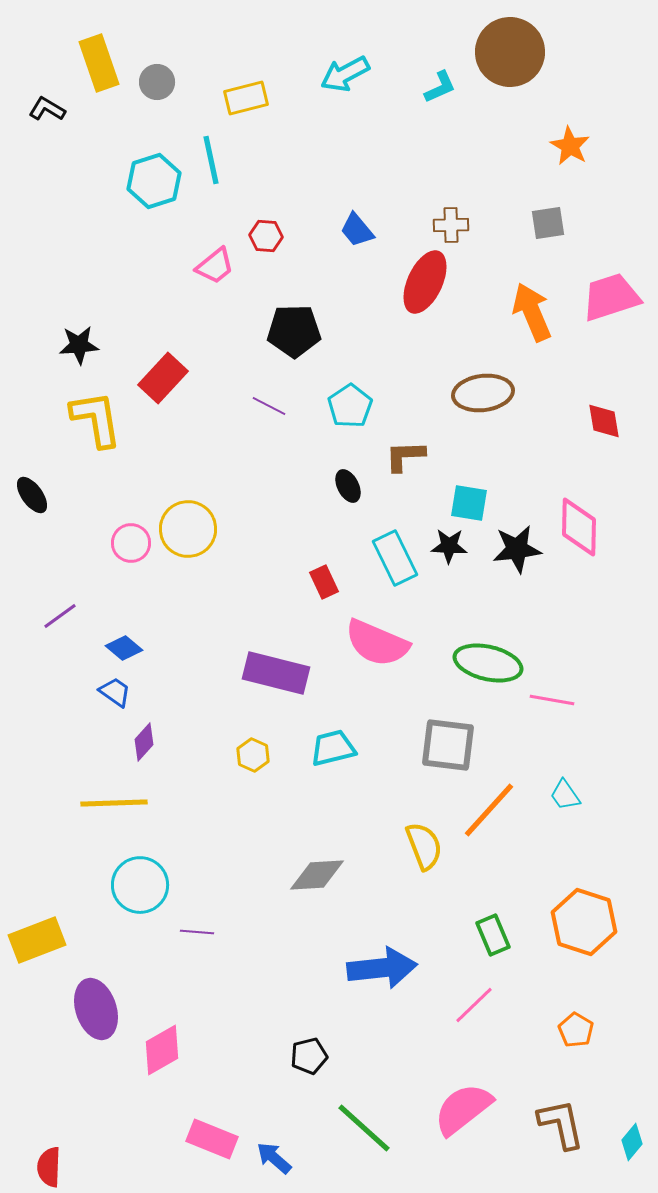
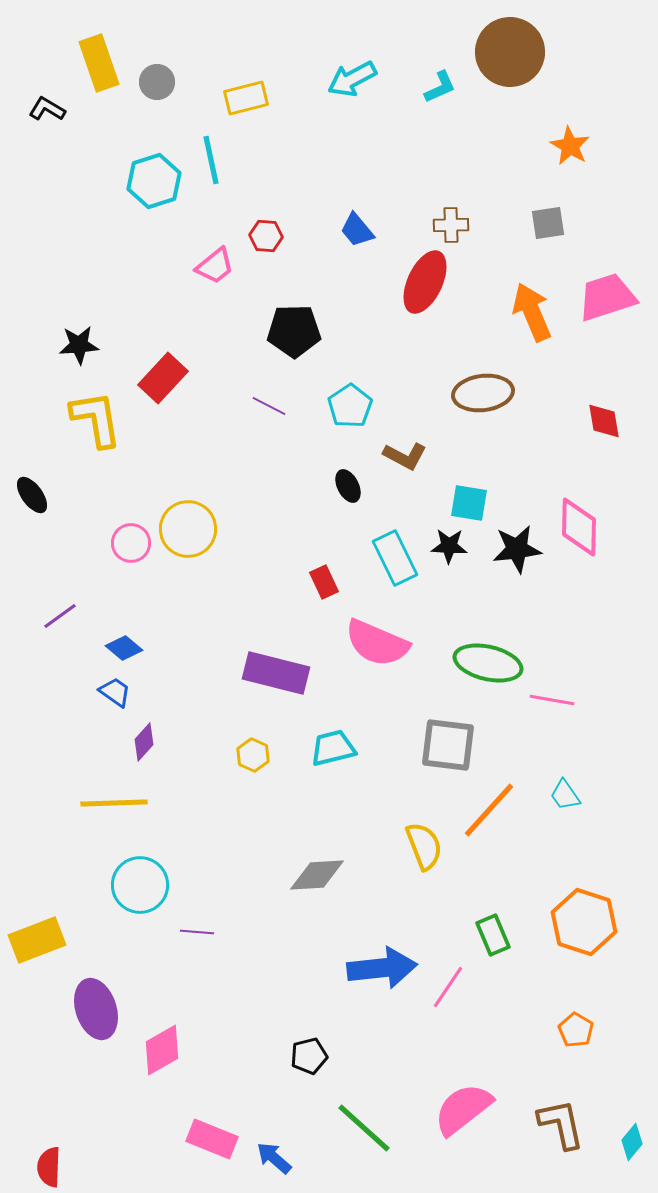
cyan arrow at (345, 74): moved 7 px right, 5 px down
pink trapezoid at (611, 297): moved 4 px left
brown L-shape at (405, 456): rotated 150 degrees counterclockwise
pink line at (474, 1005): moved 26 px left, 18 px up; rotated 12 degrees counterclockwise
